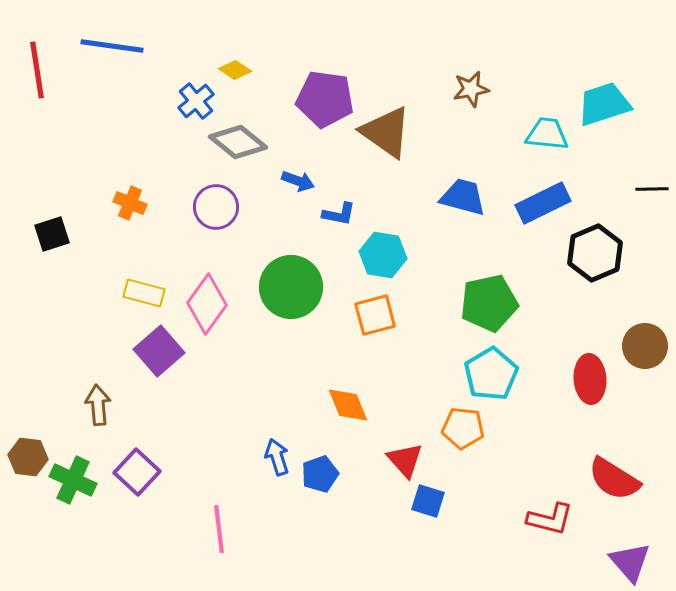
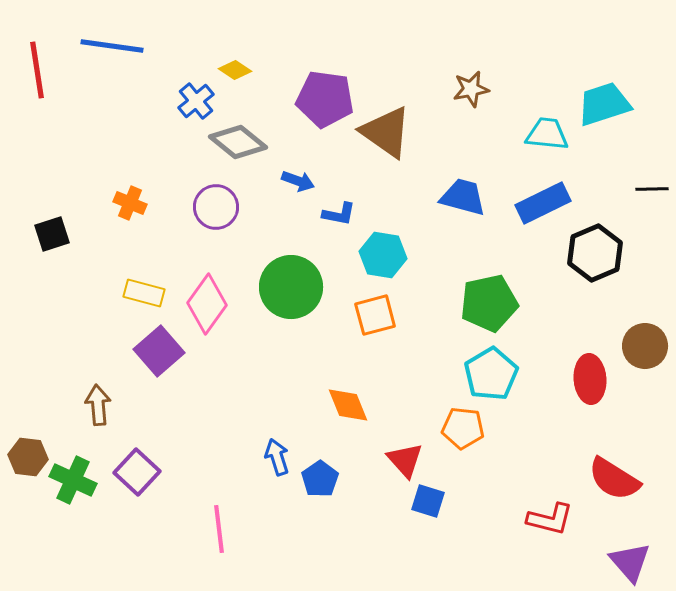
blue pentagon at (320, 474): moved 5 px down; rotated 15 degrees counterclockwise
